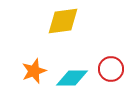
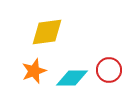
yellow diamond: moved 16 px left, 11 px down
red circle: moved 2 px left, 1 px down
